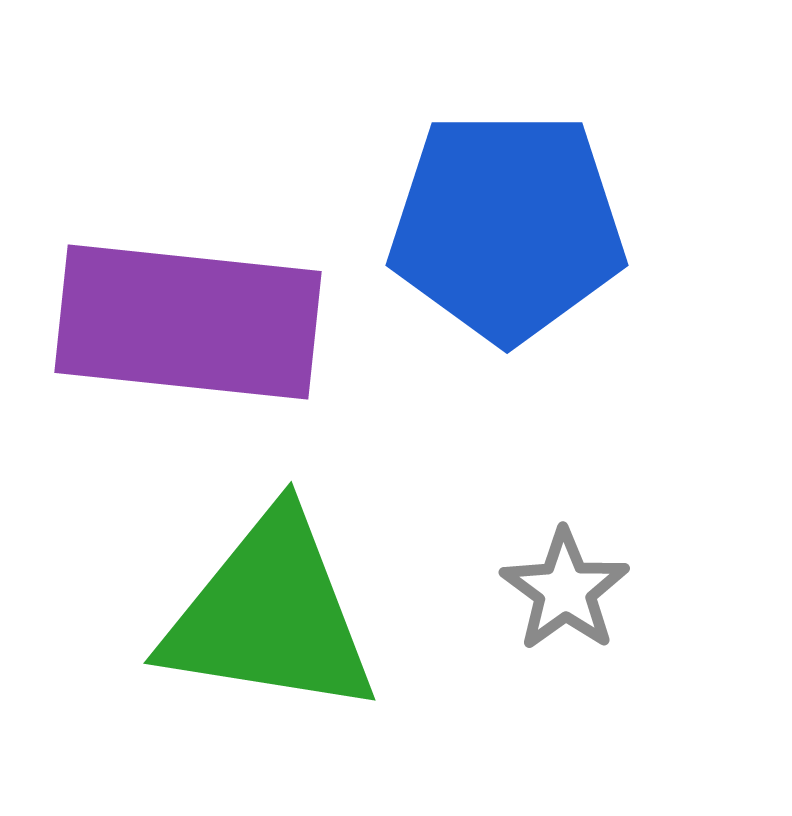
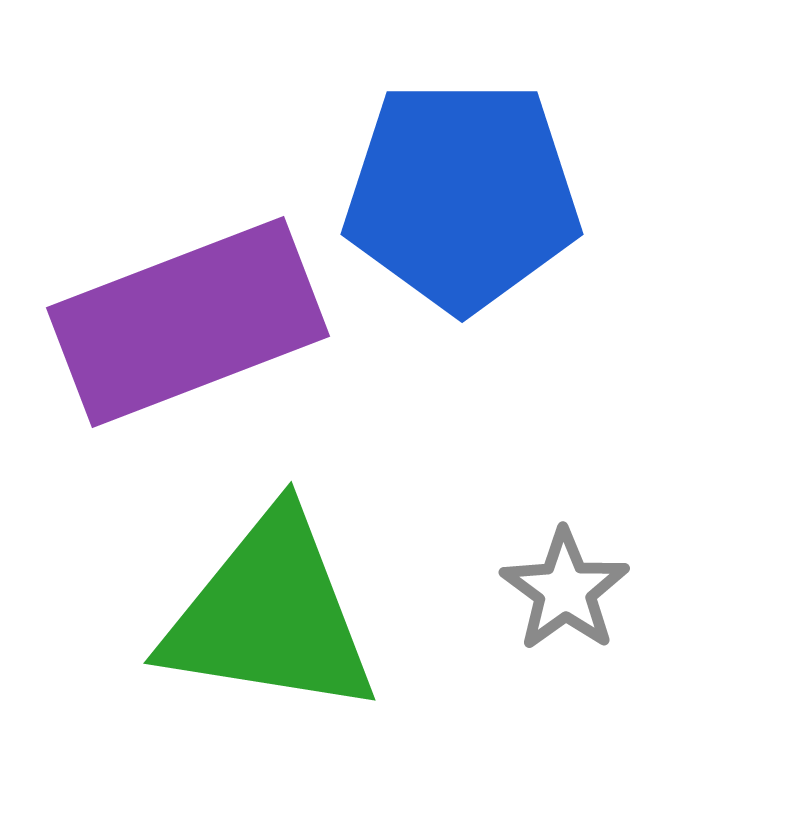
blue pentagon: moved 45 px left, 31 px up
purple rectangle: rotated 27 degrees counterclockwise
